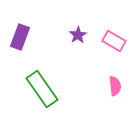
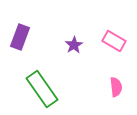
purple star: moved 4 px left, 10 px down
pink semicircle: moved 1 px right, 1 px down
